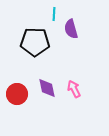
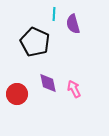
purple semicircle: moved 2 px right, 5 px up
black pentagon: rotated 24 degrees clockwise
purple diamond: moved 1 px right, 5 px up
